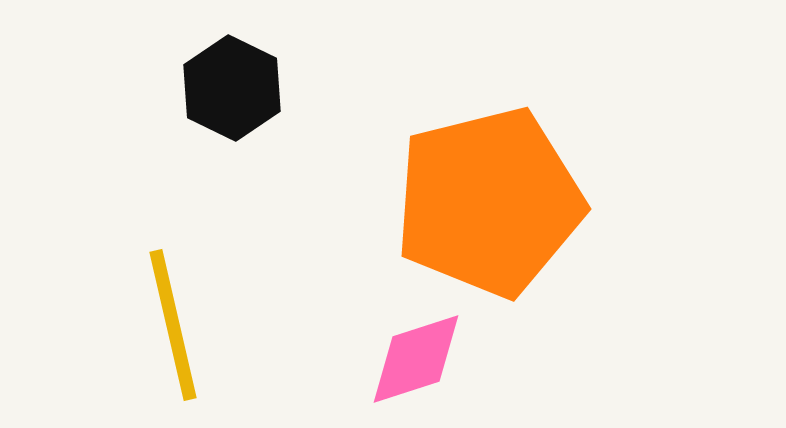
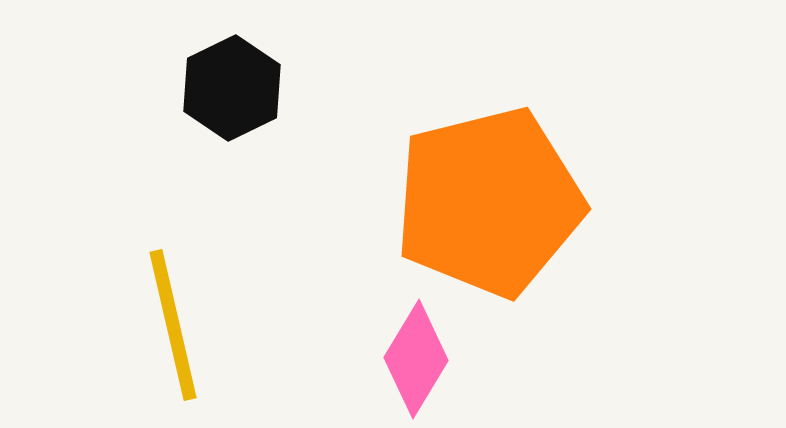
black hexagon: rotated 8 degrees clockwise
pink diamond: rotated 41 degrees counterclockwise
